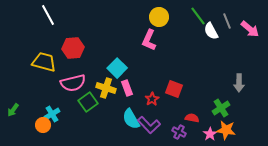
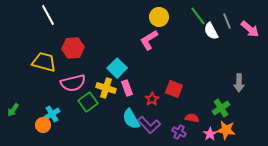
pink L-shape: rotated 35 degrees clockwise
